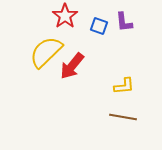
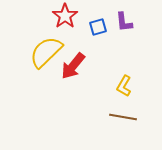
blue square: moved 1 px left, 1 px down; rotated 36 degrees counterclockwise
red arrow: moved 1 px right
yellow L-shape: rotated 125 degrees clockwise
